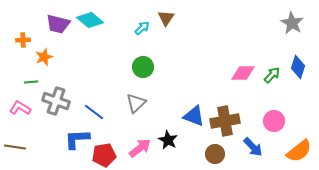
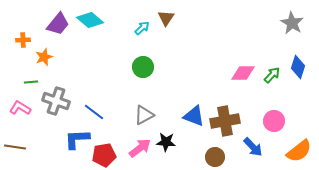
purple trapezoid: rotated 65 degrees counterclockwise
gray triangle: moved 8 px right, 12 px down; rotated 15 degrees clockwise
black star: moved 2 px left, 2 px down; rotated 24 degrees counterclockwise
brown circle: moved 3 px down
